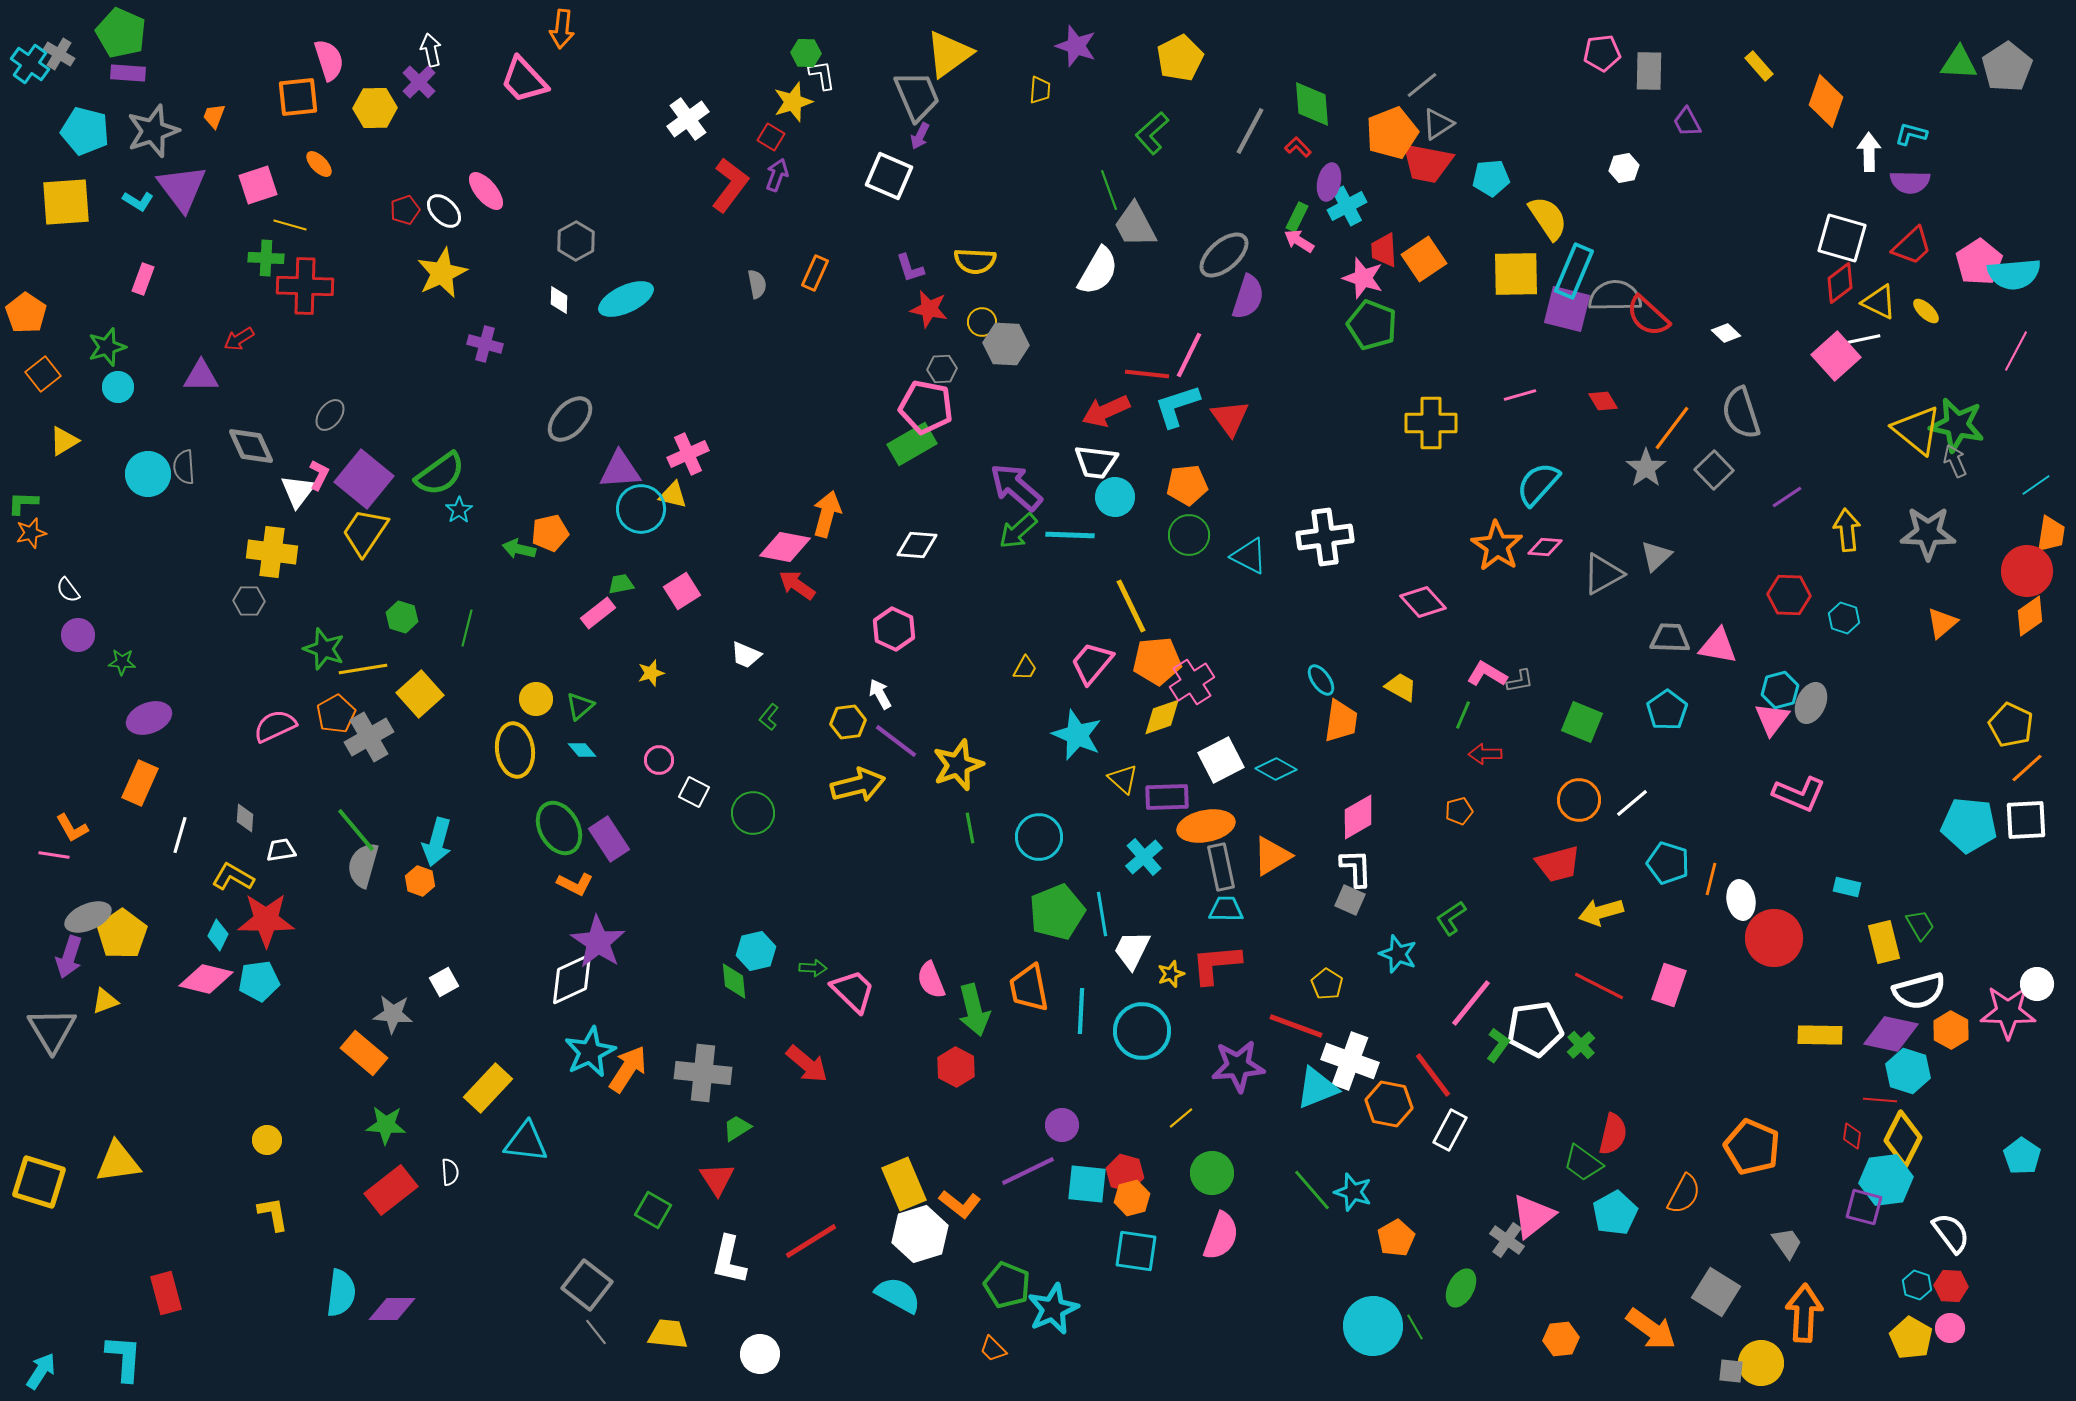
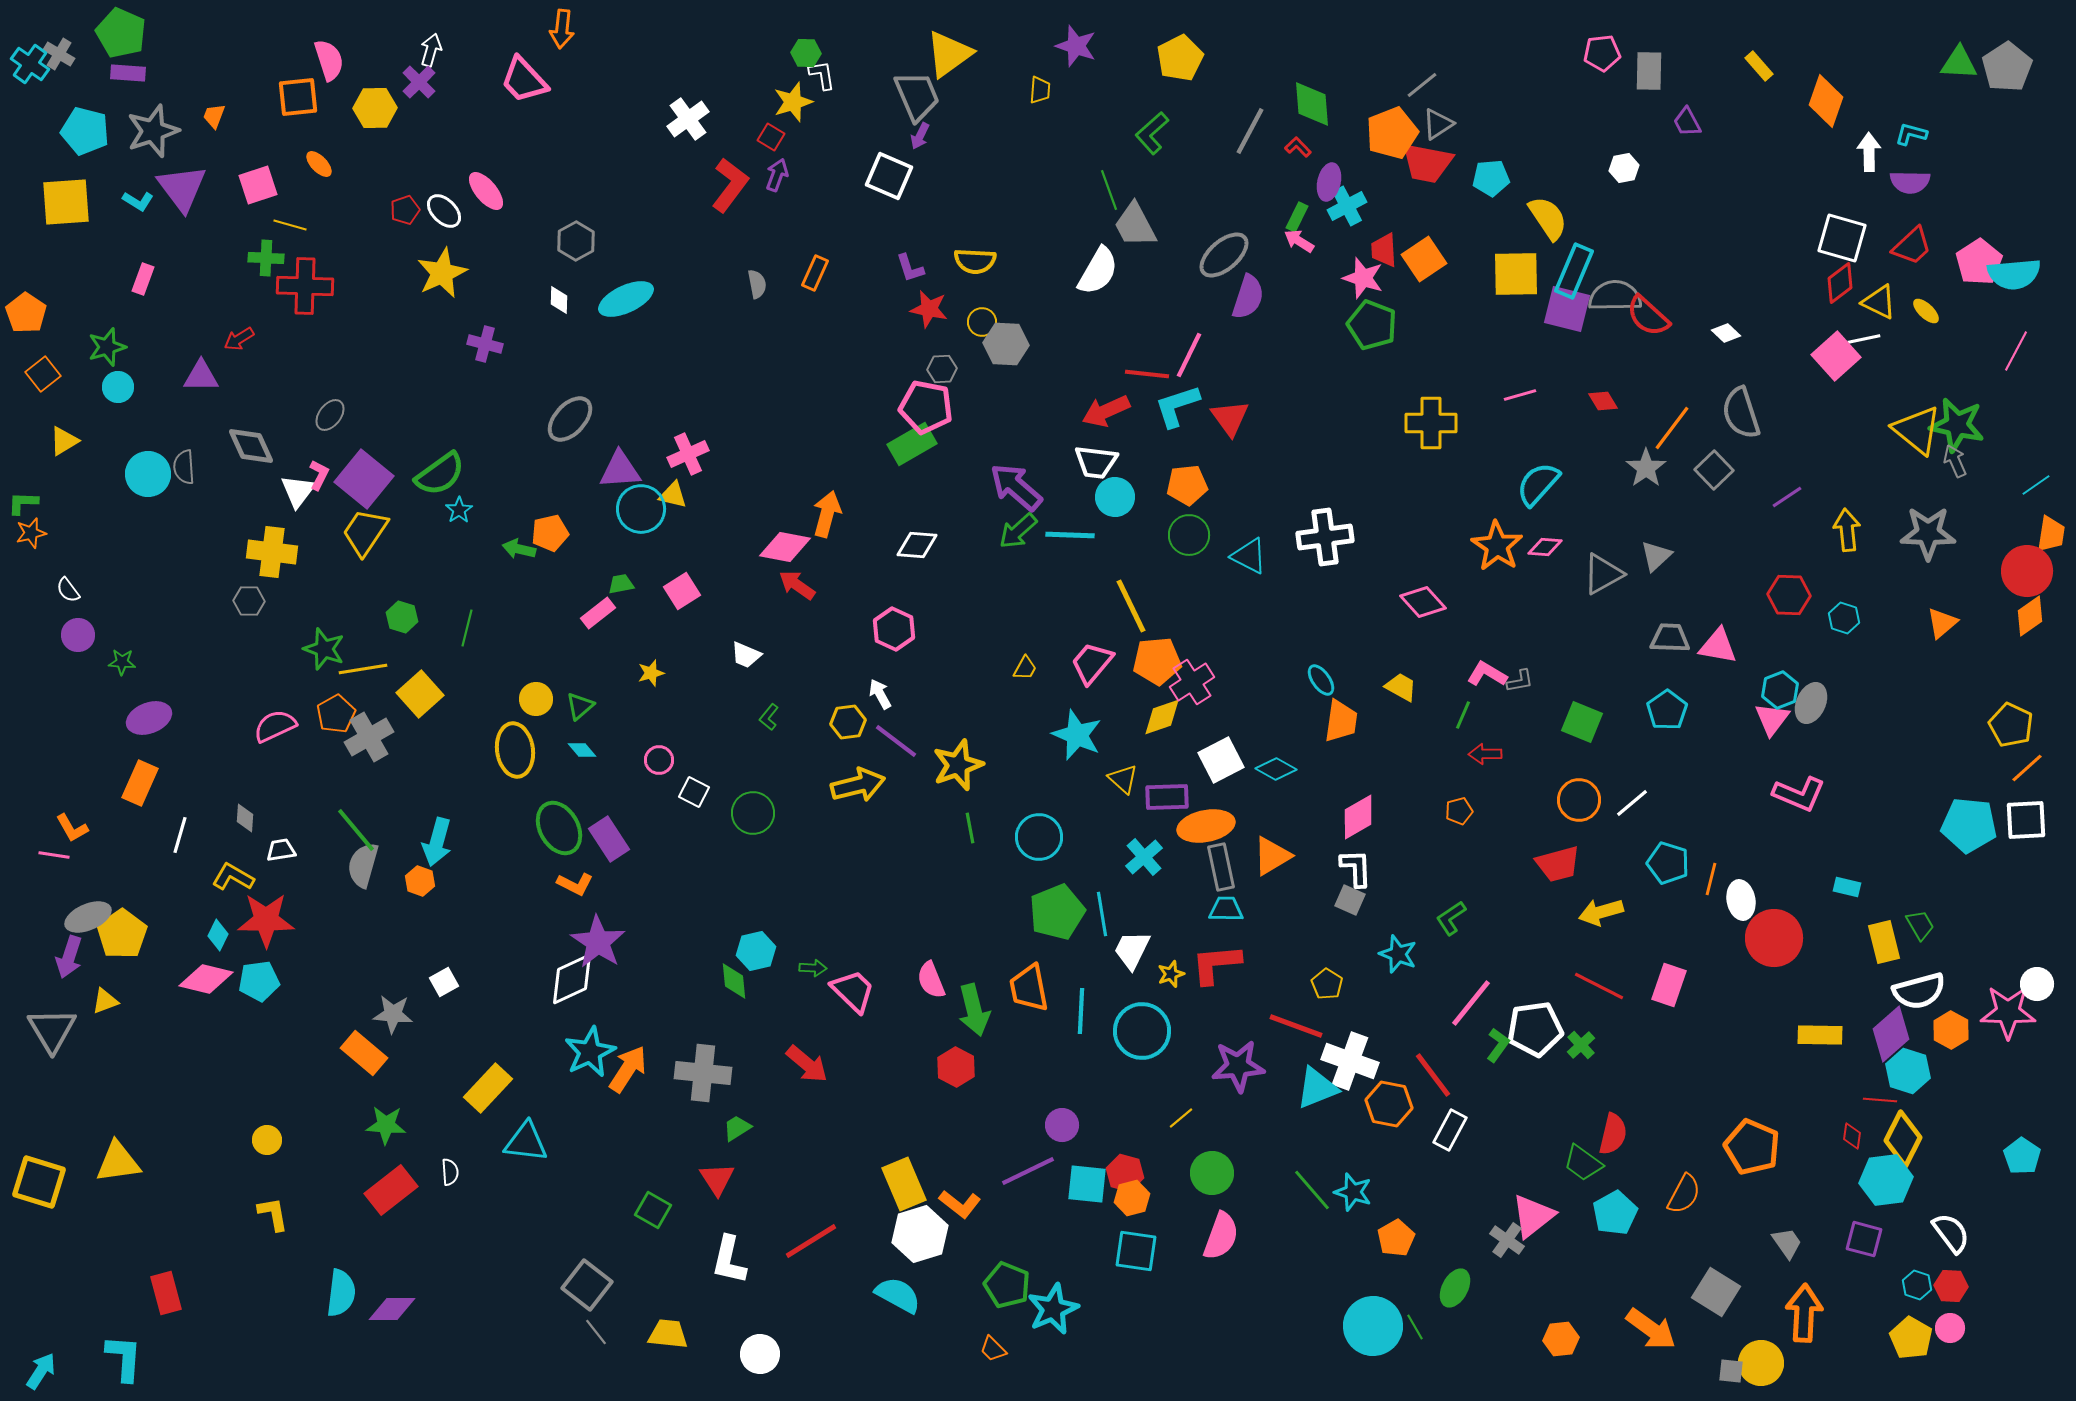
white arrow at (431, 50): rotated 28 degrees clockwise
cyan hexagon at (1780, 690): rotated 6 degrees counterclockwise
purple diamond at (1891, 1034): rotated 54 degrees counterclockwise
purple square at (1864, 1207): moved 32 px down
green ellipse at (1461, 1288): moved 6 px left
